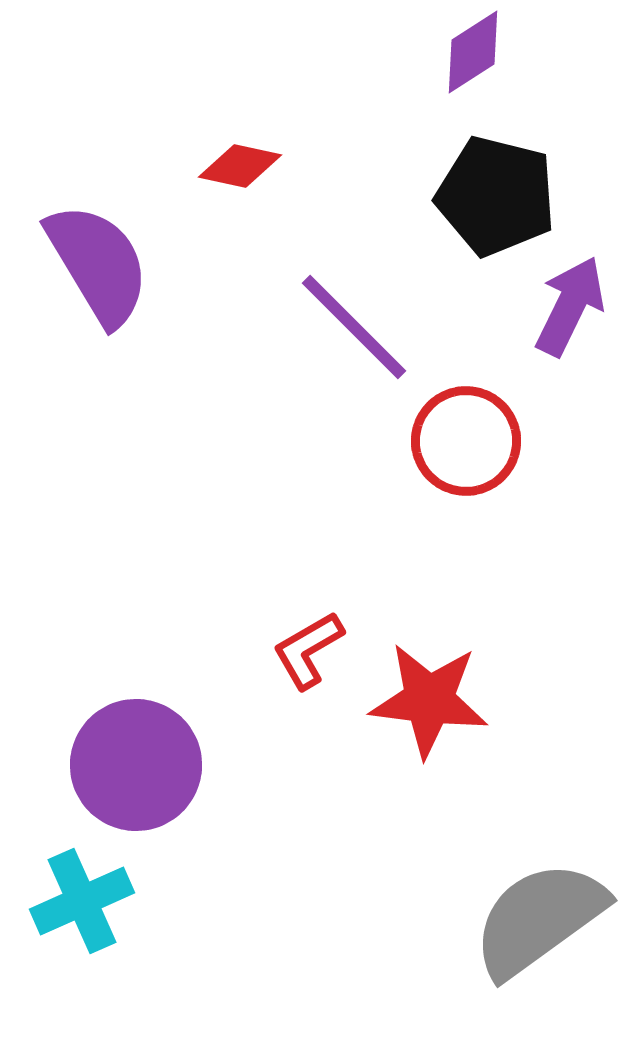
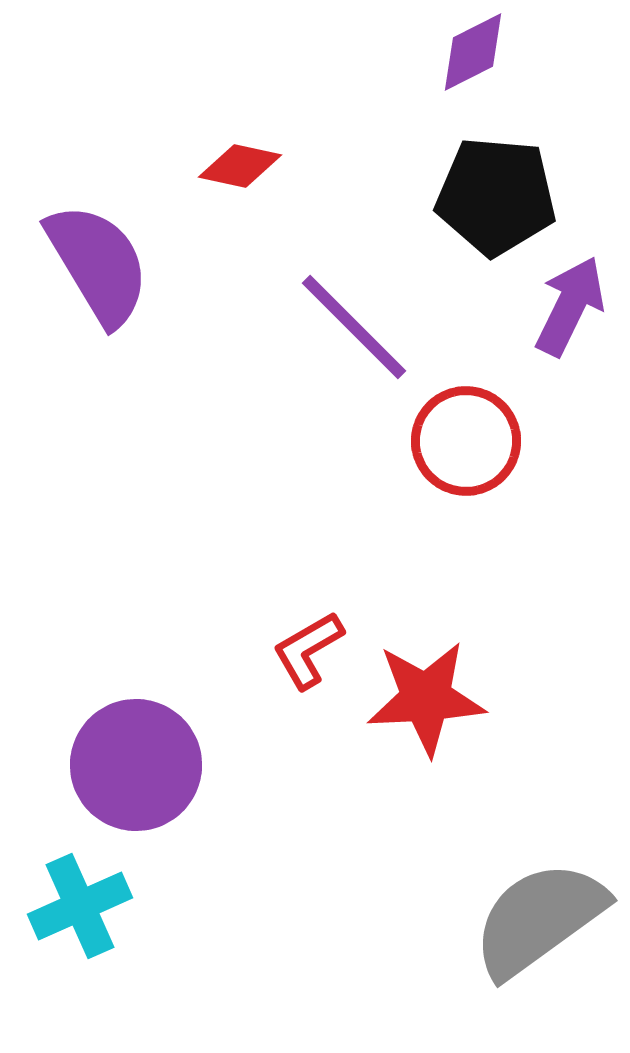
purple diamond: rotated 6 degrees clockwise
black pentagon: rotated 9 degrees counterclockwise
red star: moved 3 px left, 2 px up; rotated 10 degrees counterclockwise
cyan cross: moved 2 px left, 5 px down
